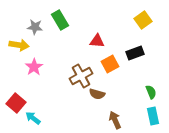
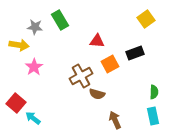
yellow square: moved 3 px right, 1 px up
green semicircle: moved 3 px right; rotated 24 degrees clockwise
